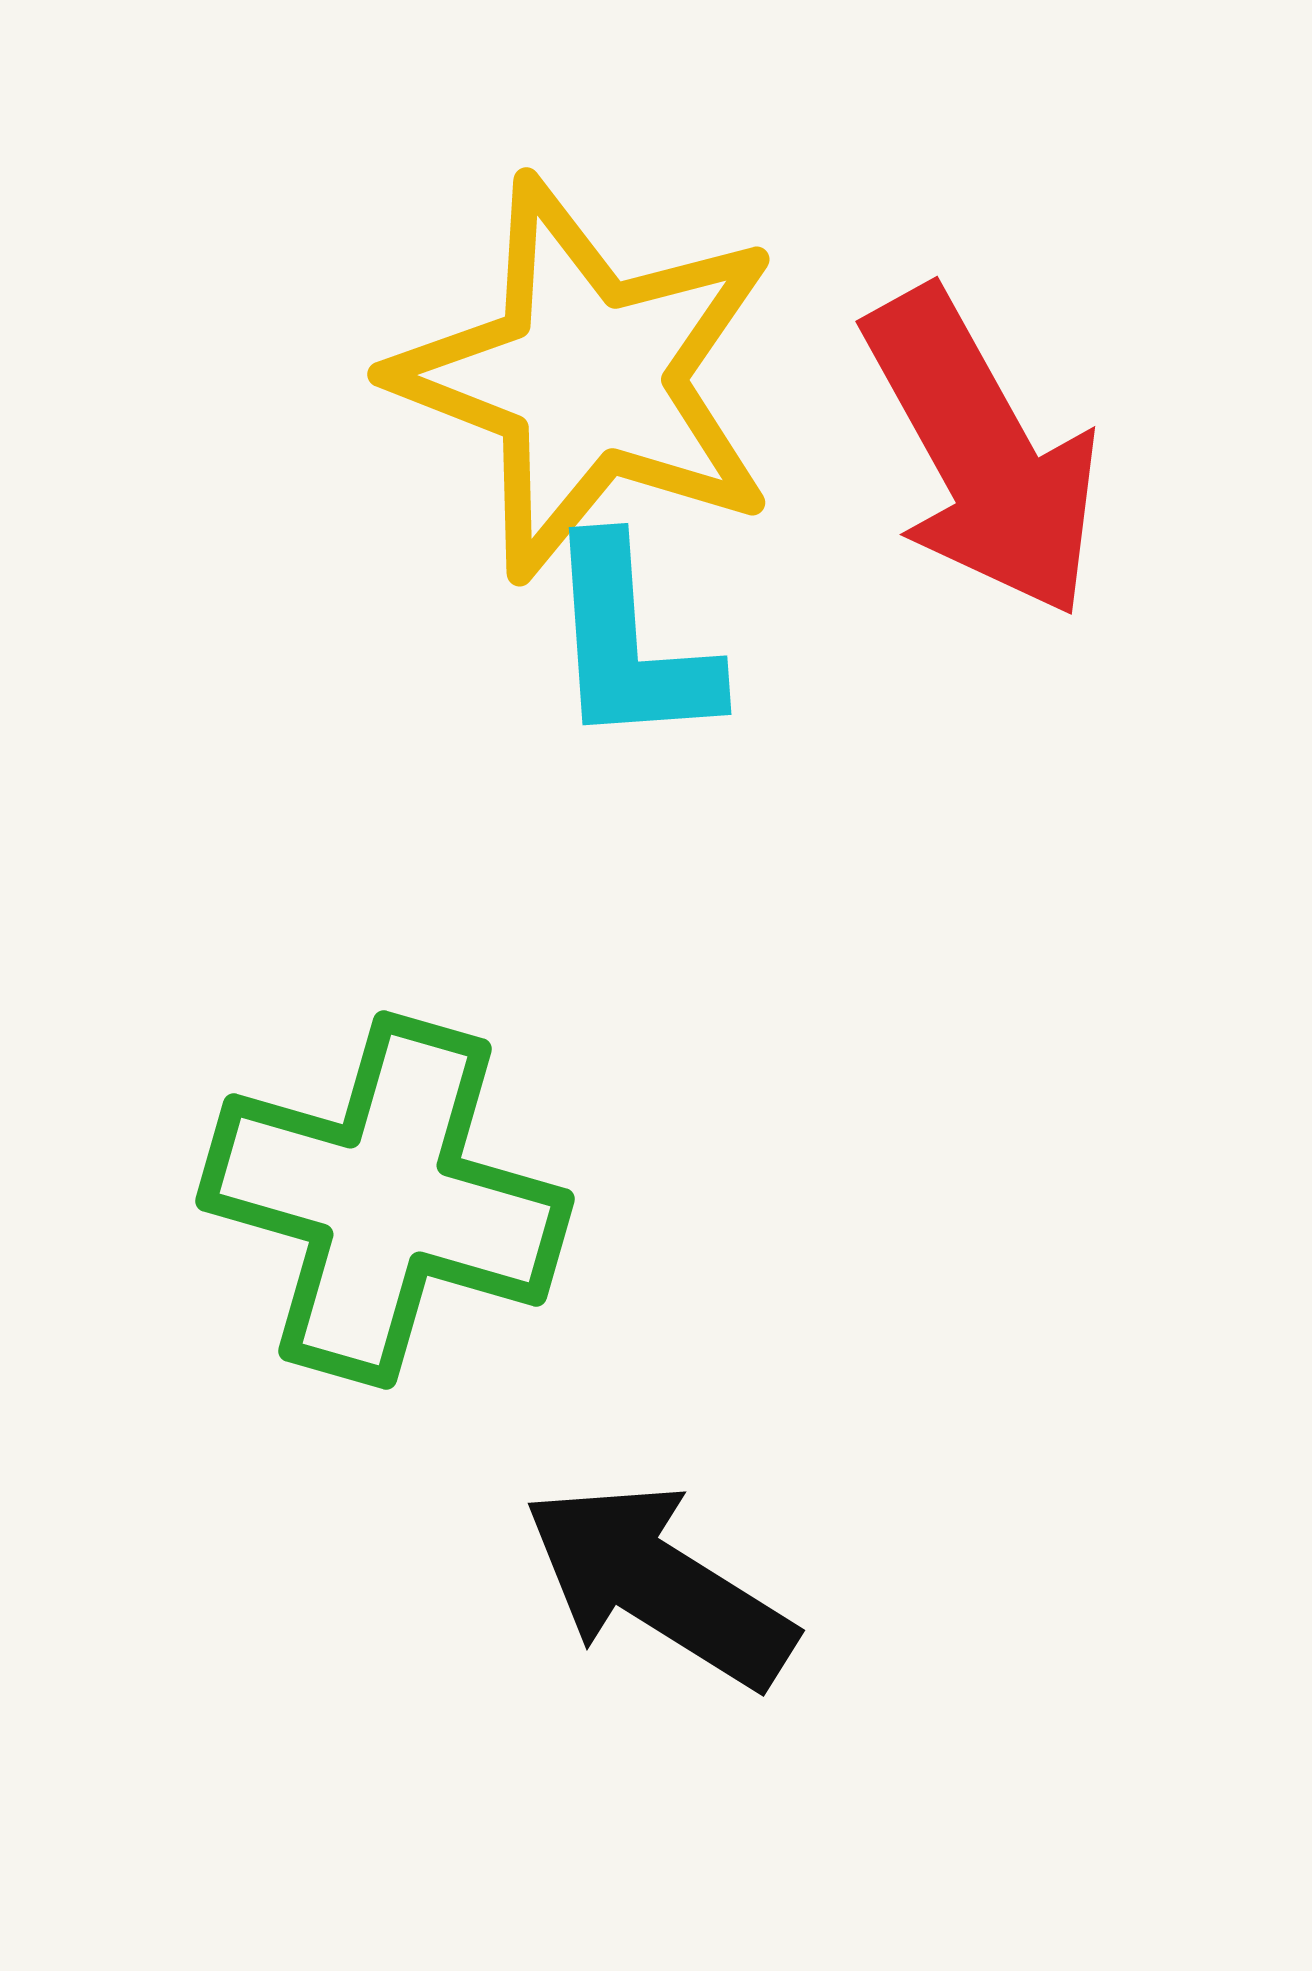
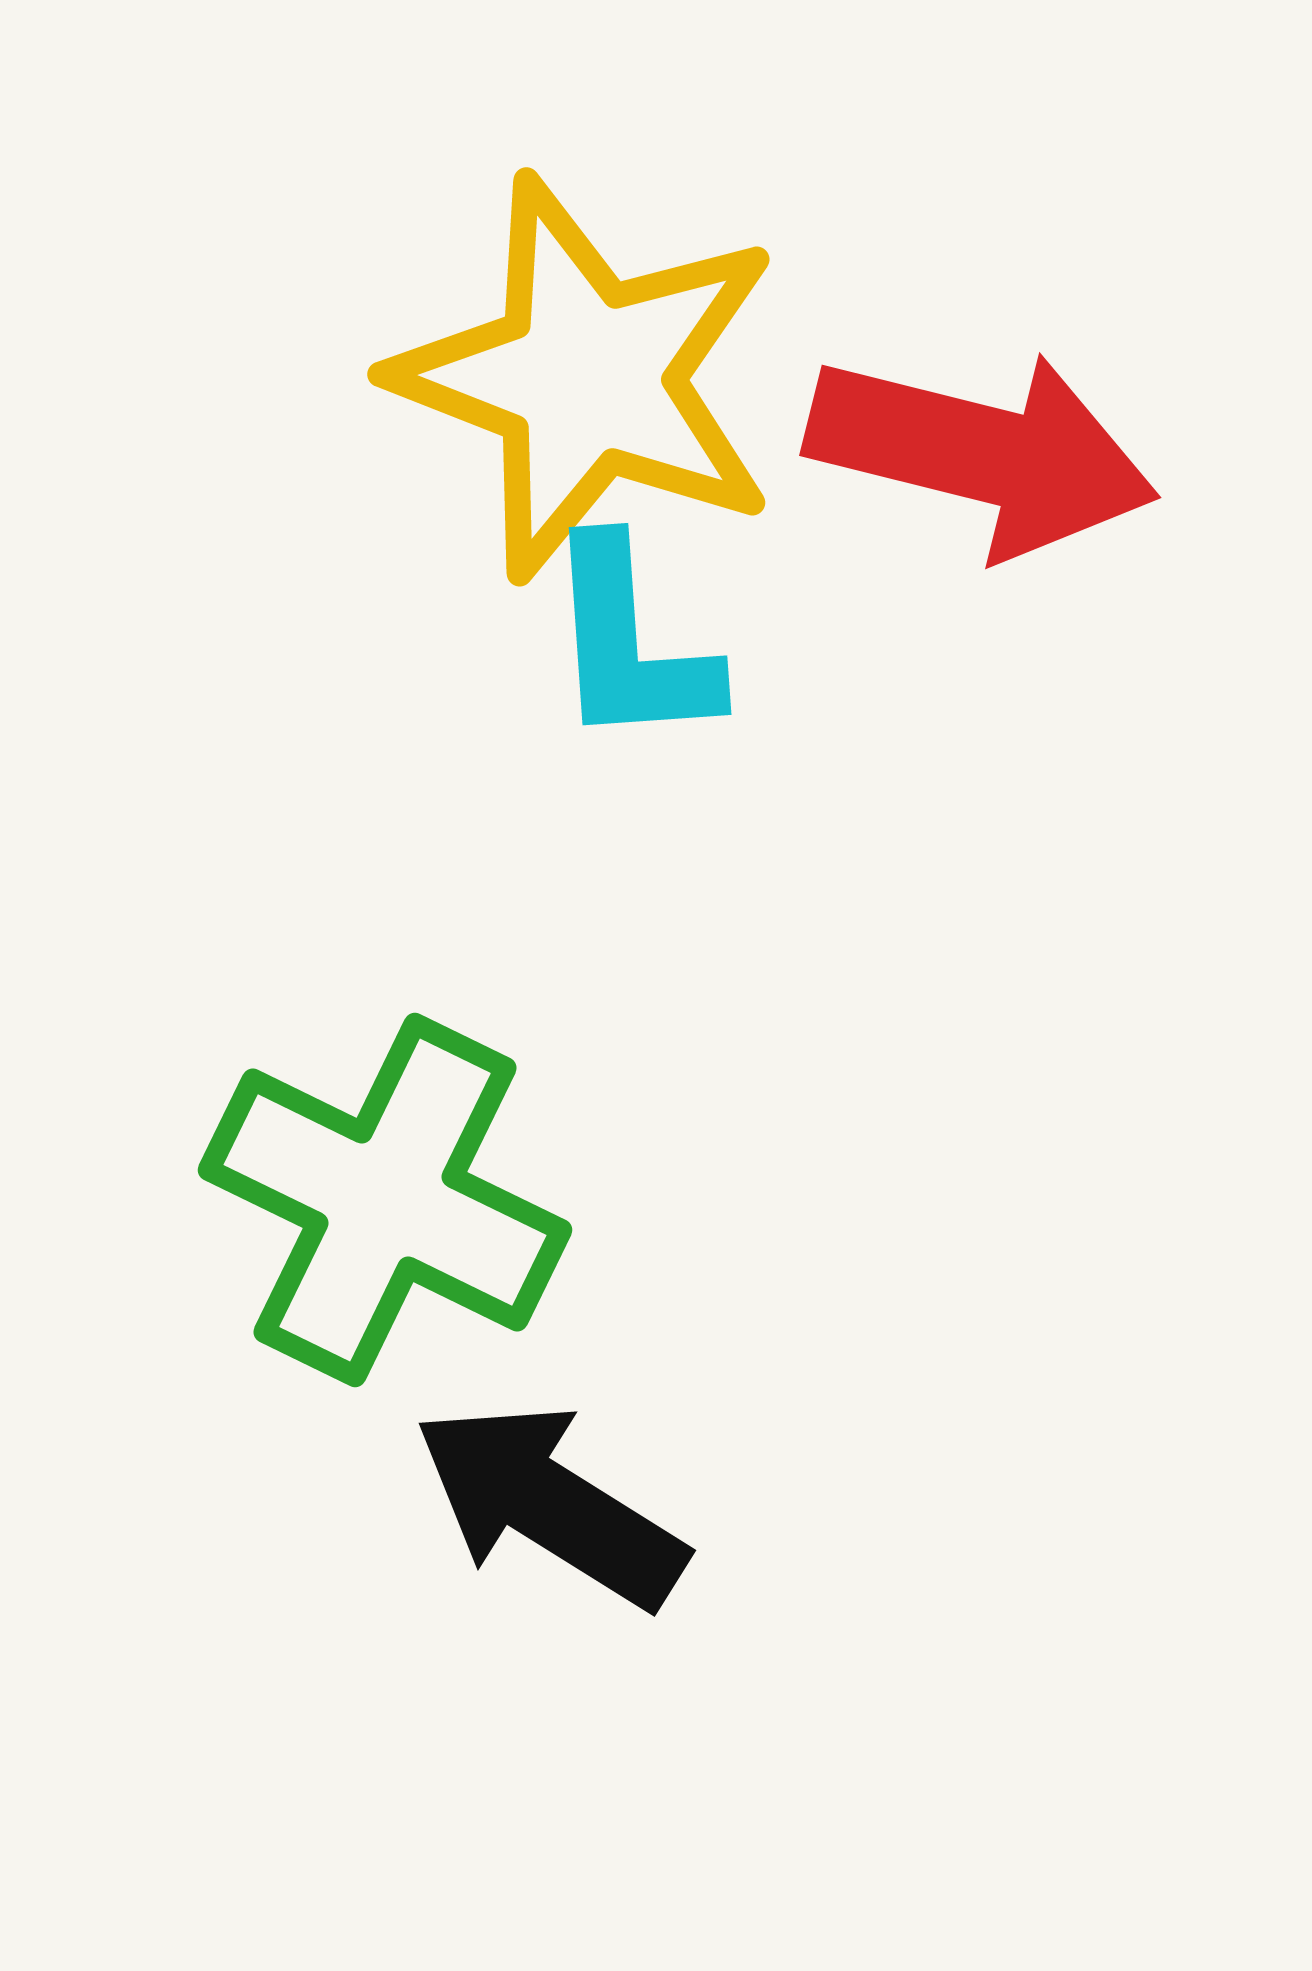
red arrow: rotated 47 degrees counterclockwise
green cross: rotated 10 degrees clockwise
black arrow: moved 109 px left, 80 px up
